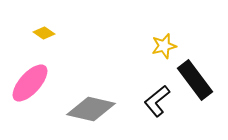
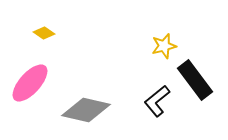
gray diamond: moved 5 px left, 1 px down
